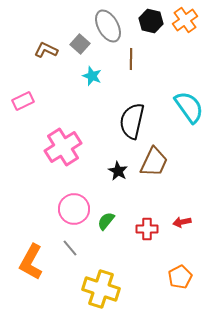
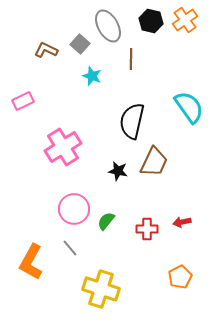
black star: rotated 18 degrees counterclockwise
